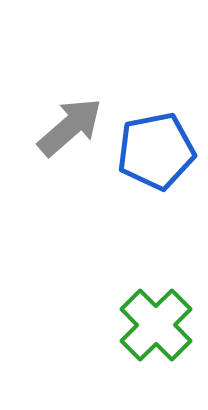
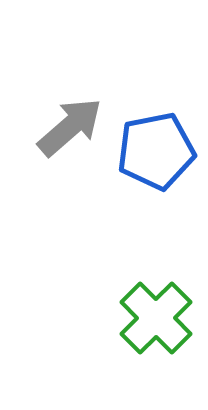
green cross: moved 7 px up
